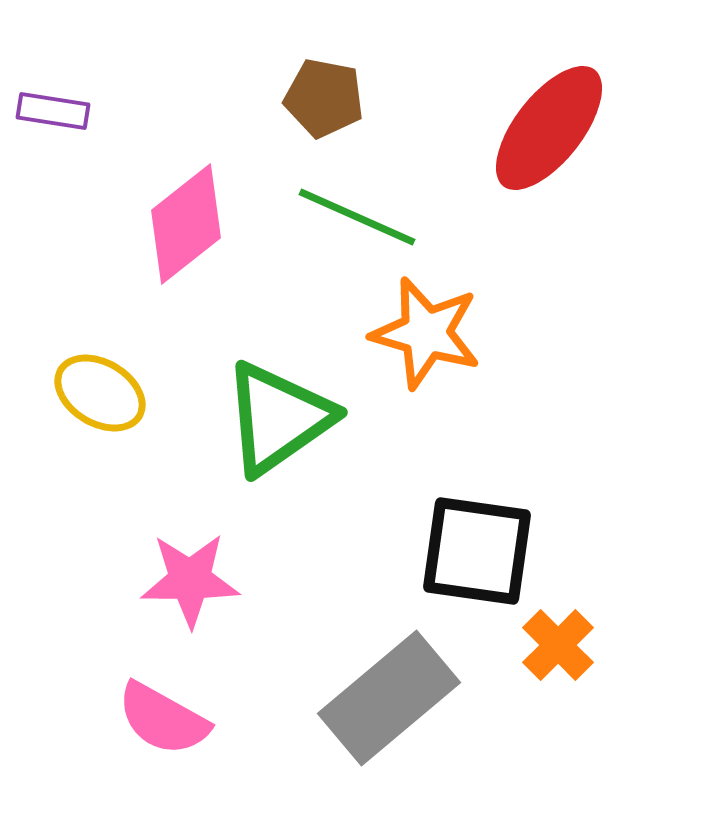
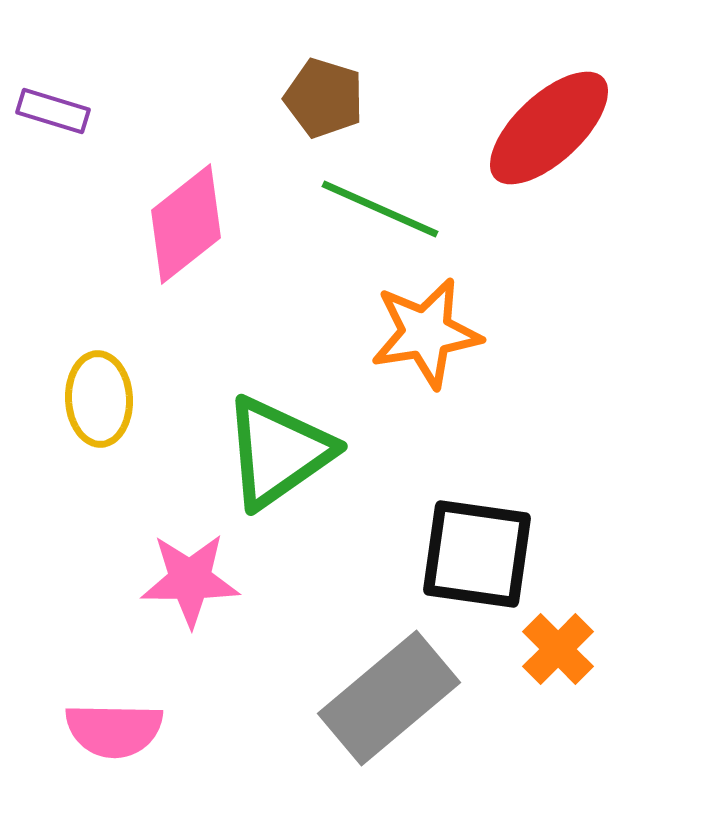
brown pentagon: rotated 6 degrees clockwise
purple rectangle: rotated 8 degrees clockwise
red ellipse: rotated 9 degrees clockwise
green line: moved 23 px right, 8 px up
orange star: rotated 25 degrees counterclockwise
yellow ellipse: moved 1 px left, 6 px down; rotated 56 degrees clockwise
green triangle: moved 34 px down
black square: moved 3 px down
orange cross: moved 4 px down
pink semicircle: moved 49 px left, 11 px down; rotated 28 degrees counterclockwise
